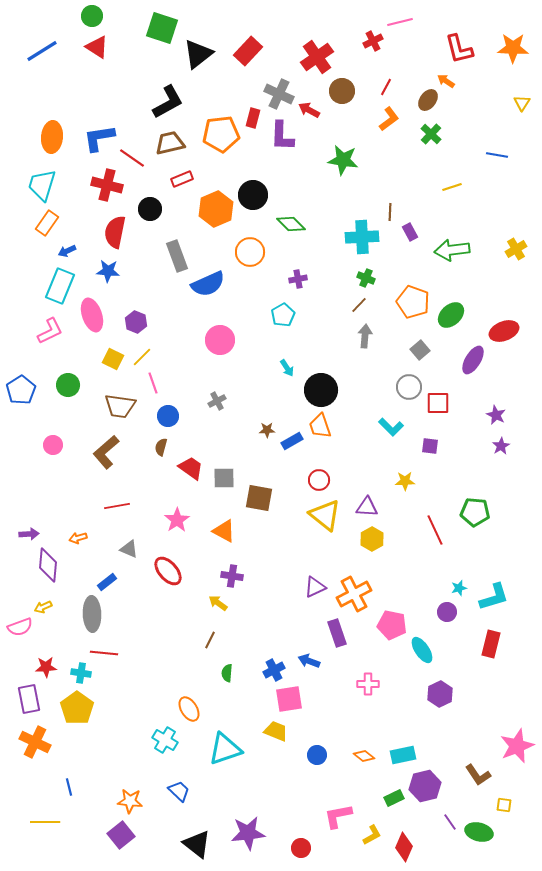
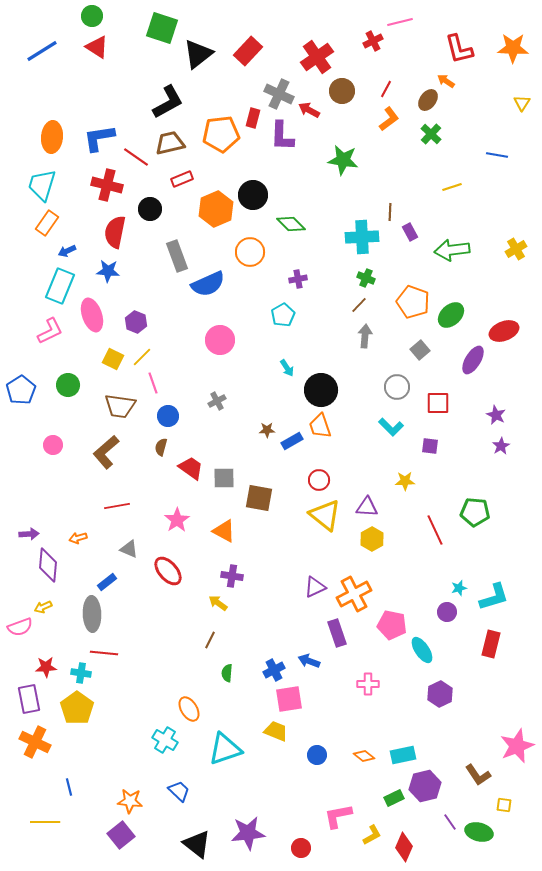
red line at (386, 87): moved 2 px down
red line at (132, 158): moved 4 px right, 1 px up
gray circle at (409, 387): moved 12 px left
